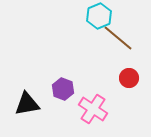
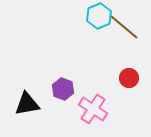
brown line: moved 6 px right, 11 px up
